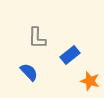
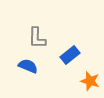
blue semicircle: moved 1 px left, 6 px up; rotated 24 degrees counterclockwise
